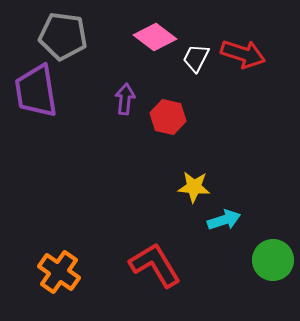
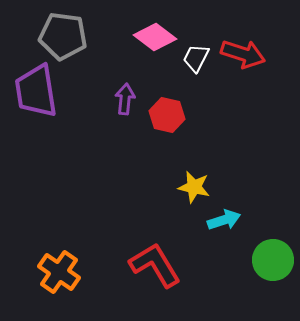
red hexagon: moved 1 px left, 2 px up
yellow star: rotated 8 degrees clockwise
